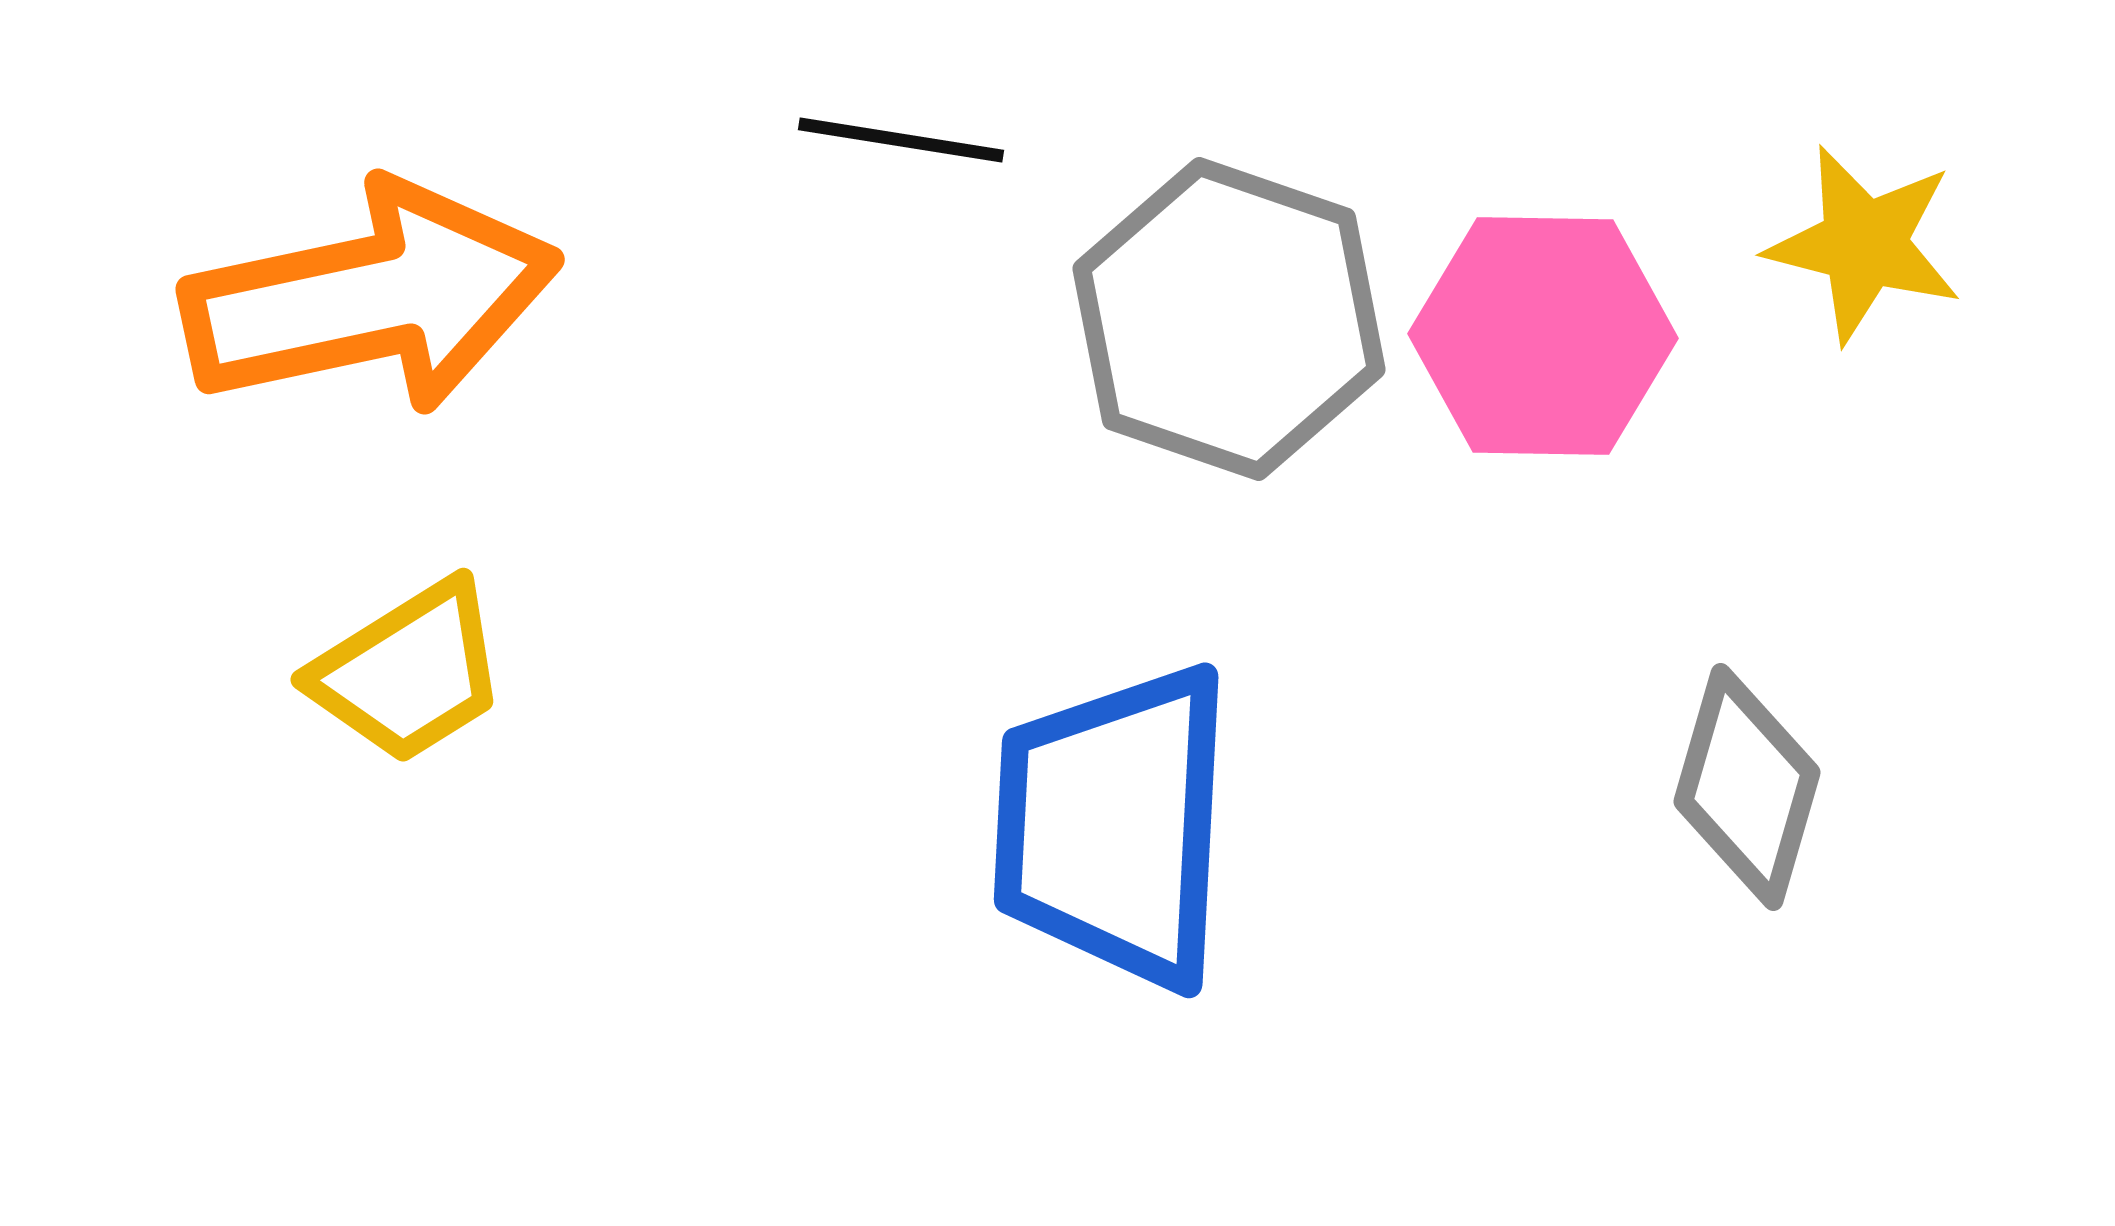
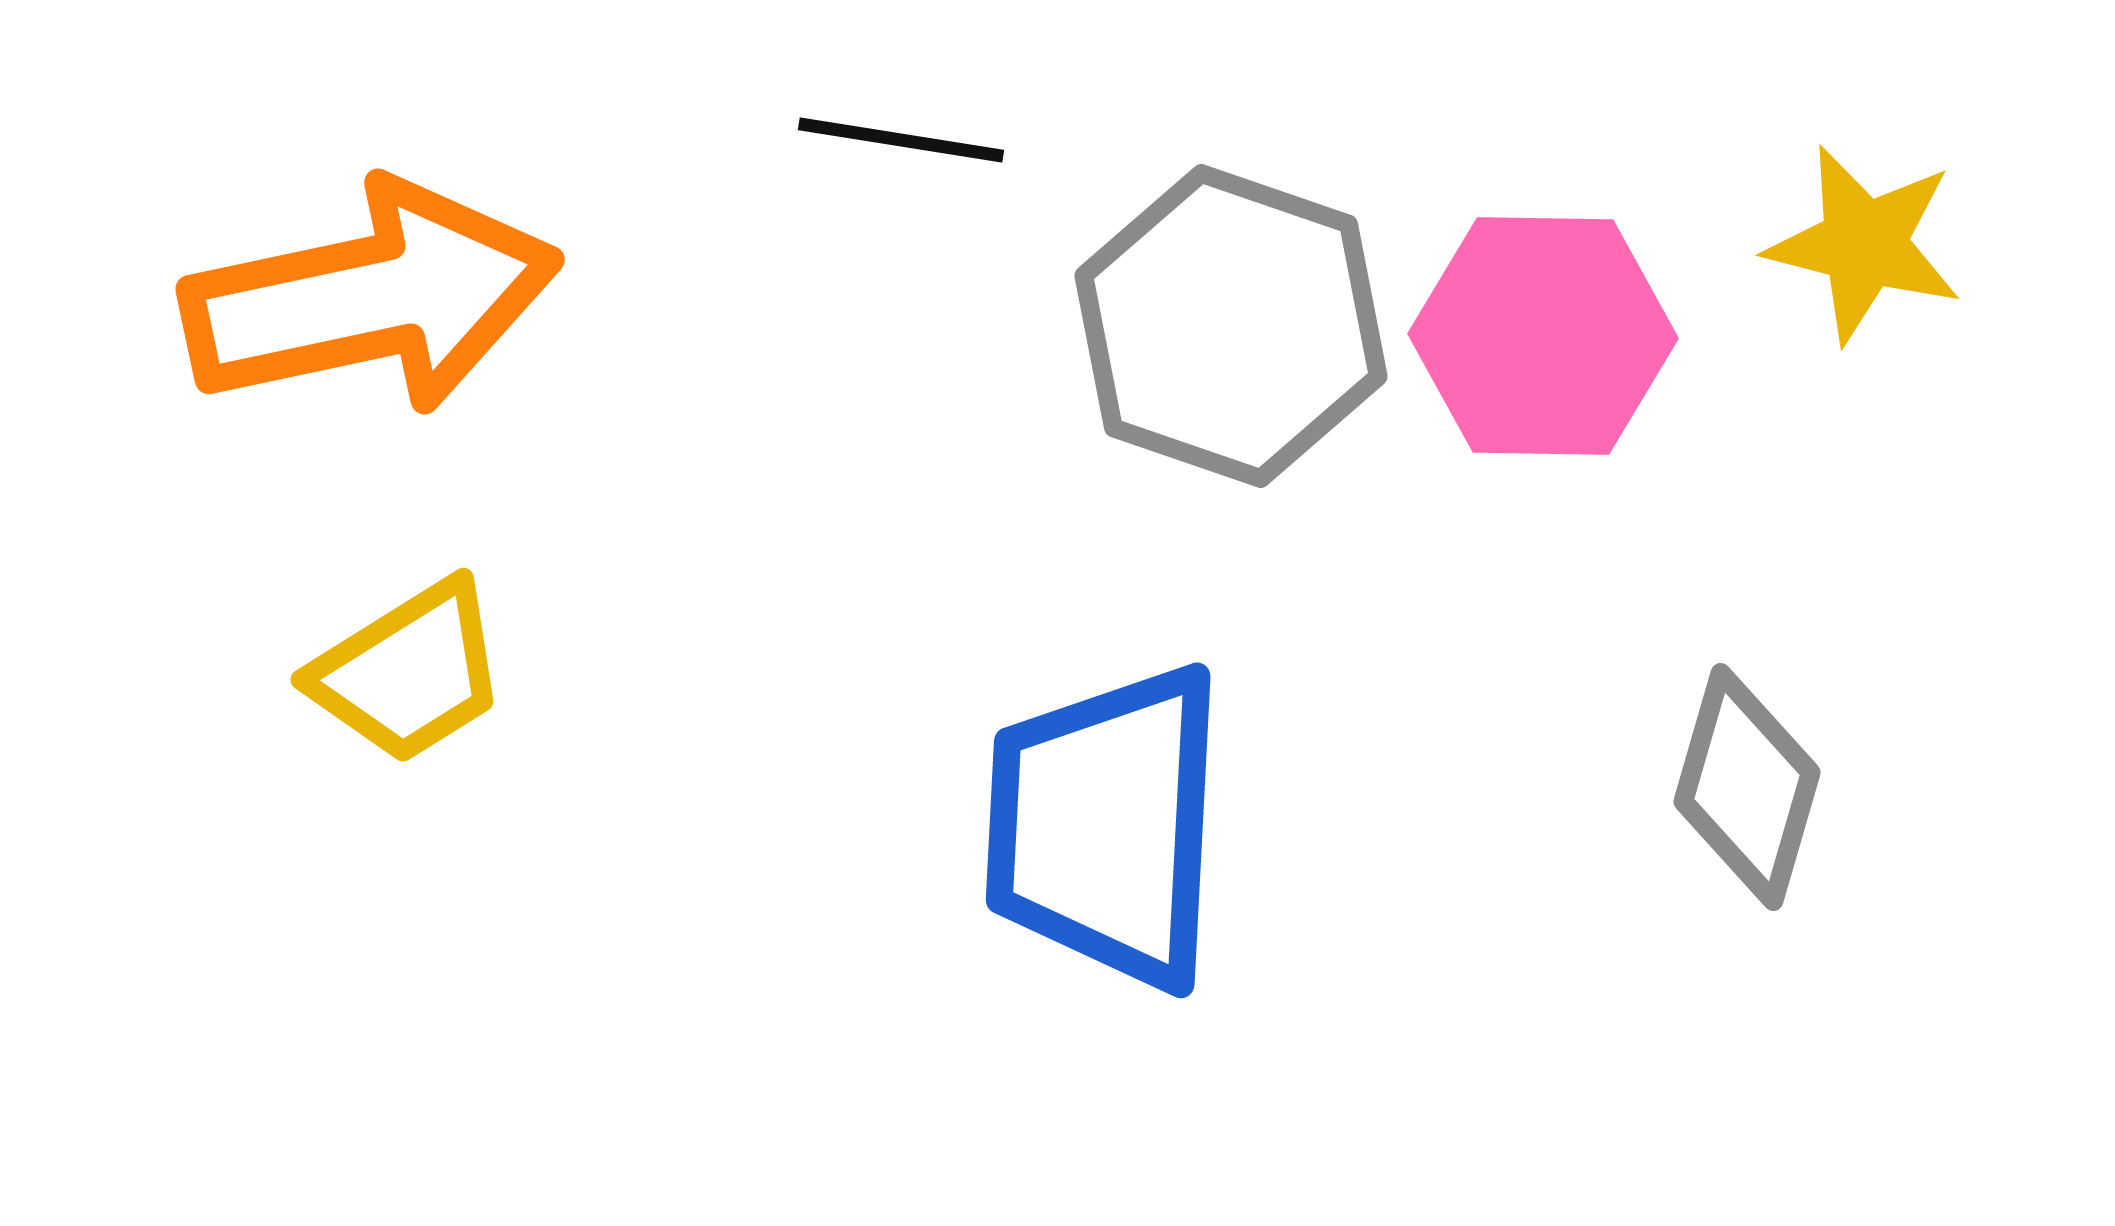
gray hexagon: moved 2 px right, 7 px down
blue trapezoid: moved 8 px left
